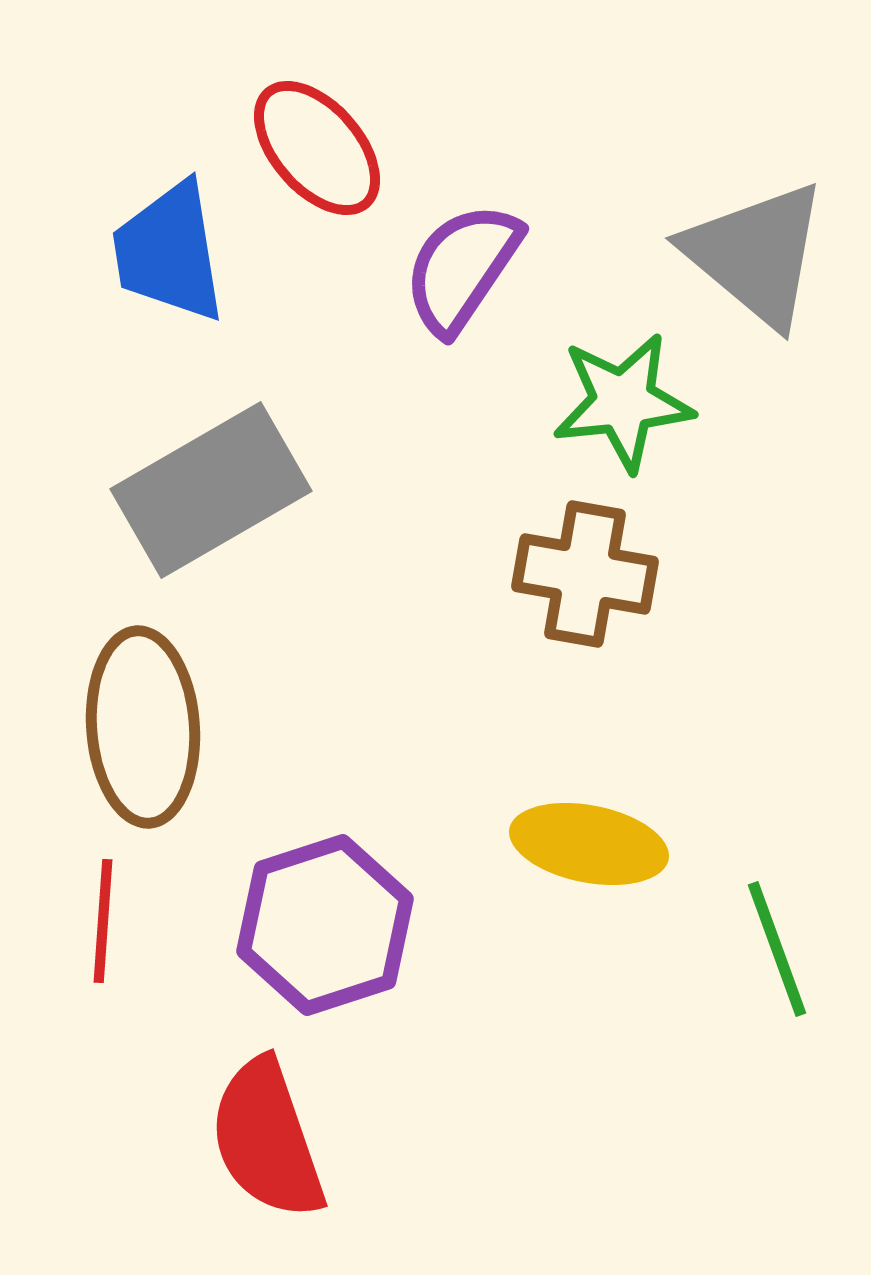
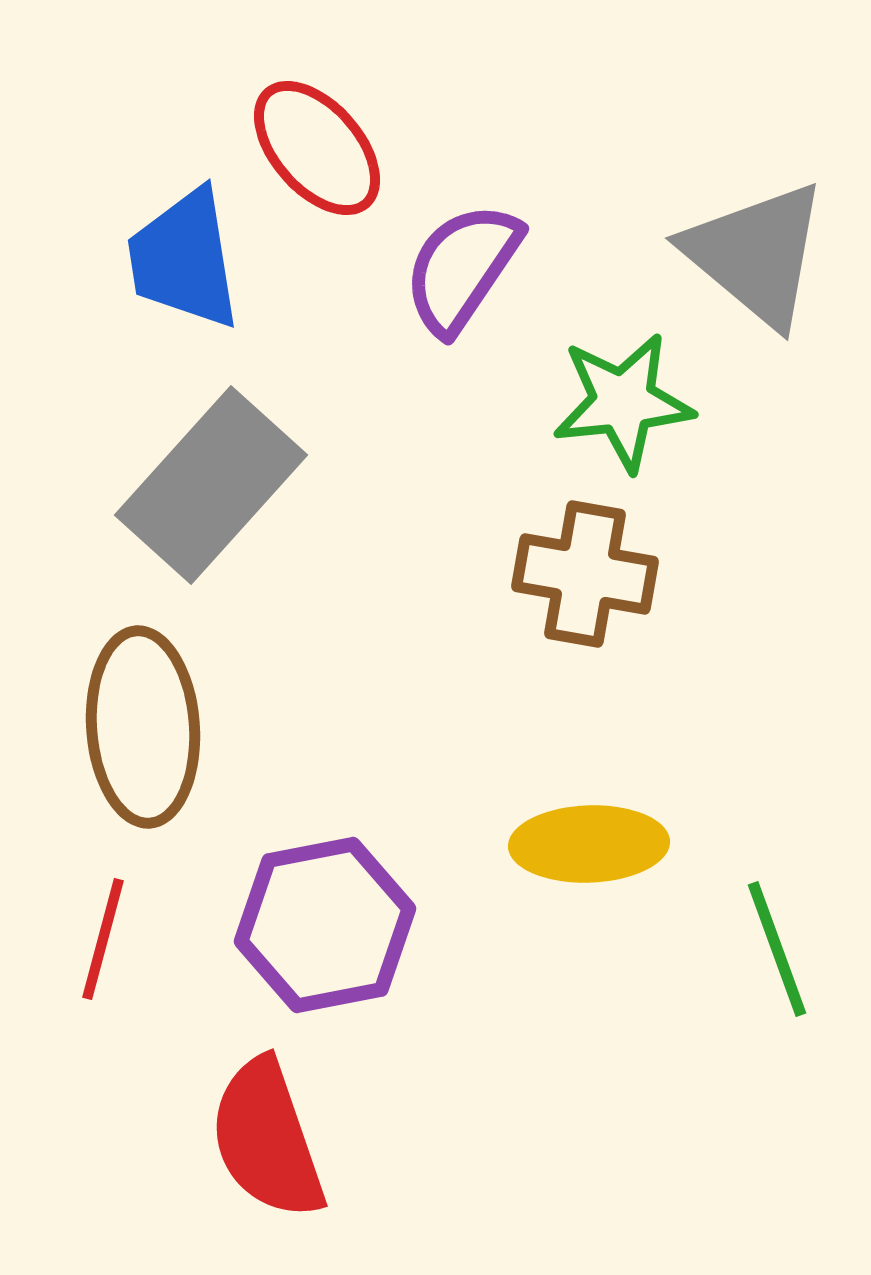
blue trapezoid: moved 15 px right, 7 px down
gray rectangle: moved 5 px up; rotated 18 degrees counterclockwise
yellow ellipse: rotated 13 degrees counterclockwise
red line: moved 18 px down; rotated 11 degrees clockwise
purple hexagon: rotated 7 degrees clockwise
